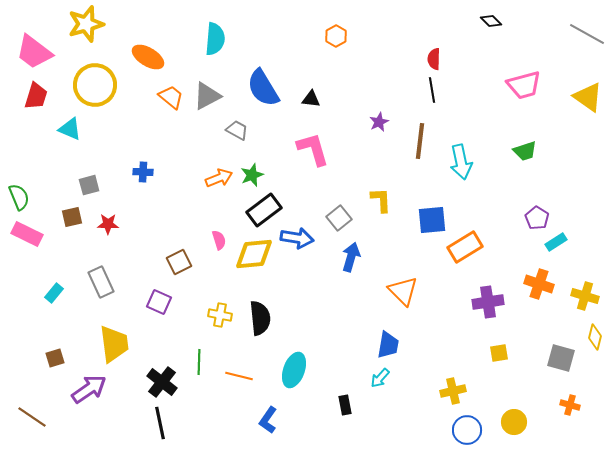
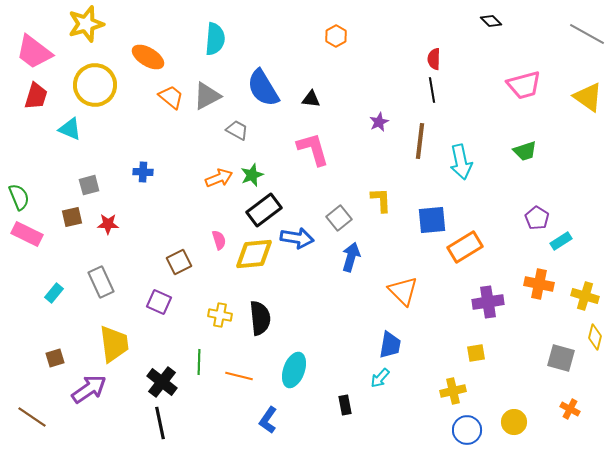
cyan rectangle at (556, 242): moved 5 px right, 1 px up
orange cross at (539, 284): rotated 8 degrees counterclockwise
blue trapezoid at (388, 345): moved 2 px right
yellow square at (499, 353): moved 23 px left
orange cross at (570, 405): moved 4 px down; rotated 12 degrees clockwise
